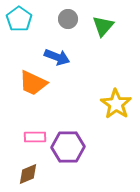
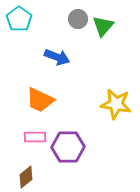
gray circle: moved 10 px right
orange trapezoid: moved 7 px right, 17 px down
yellow star: rotated 24 degrees counterclockwise
brown diamond: moved 2 px left, 3 px down; rotated 15 degrees counterclockwise
